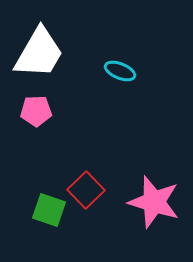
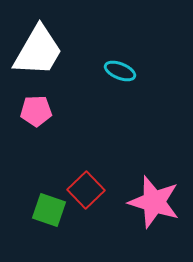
white trapezoid: moved 1 px left, 2 px up
